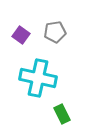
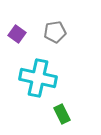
purple square: moved 4 px left, 1 px up
